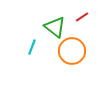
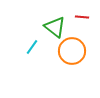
red line: rotated 40 degrees clockwise
cyan line: rotated 14 degrees clockwise
